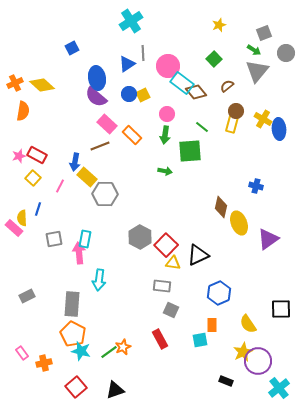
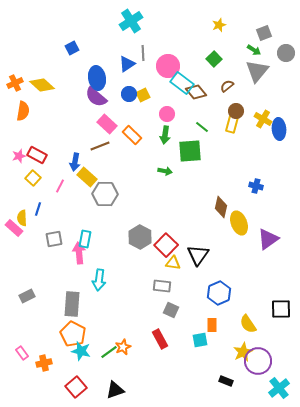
black triangle at (198, 255): rotated 30 degrees counterclockwise
